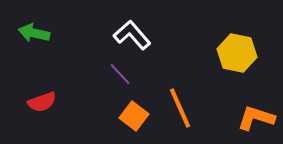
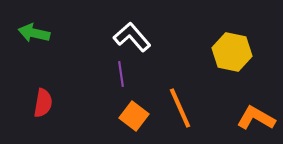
white L-shape: moved 2 px down
yellow hexagon: moved 5 px left, 1 px up
purple line: moved 1 px right; rotated 35 degrees clockwise
red semicircle: moved 1 px right, 1 px down; rotated 60 degrees counterclockwise
orange L-shape: rotated 12 degrees clockwise
